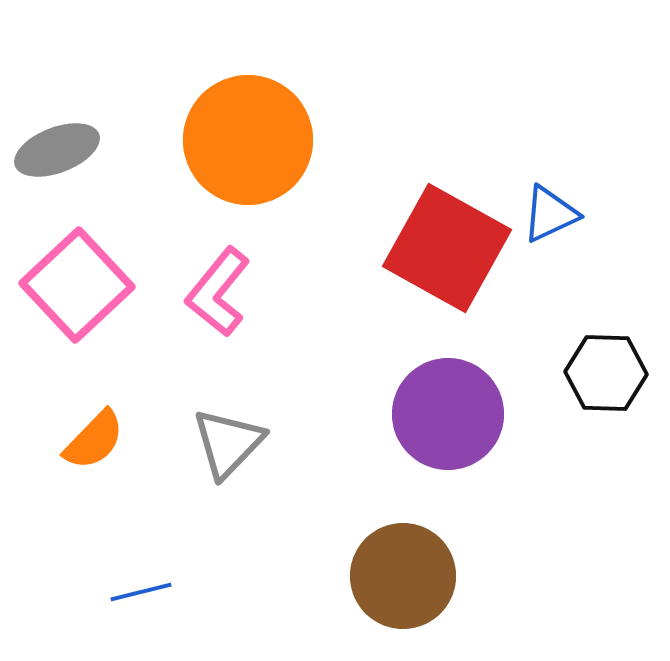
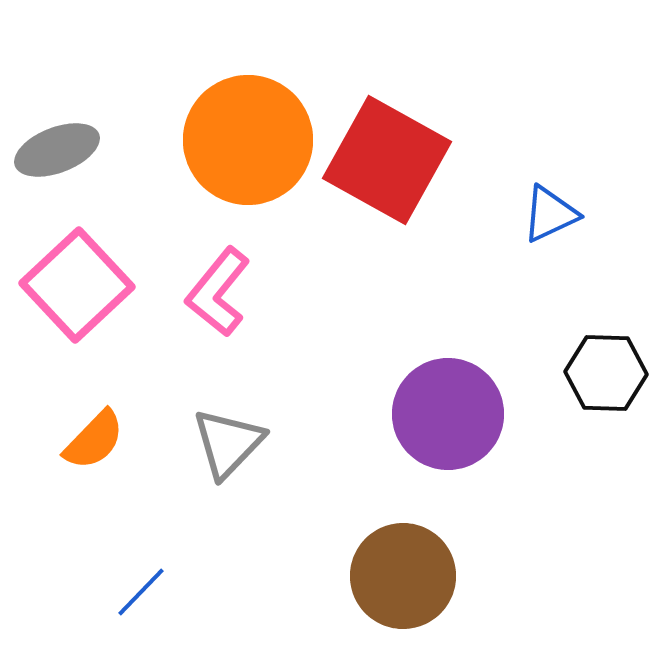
red square: moved 60 px left, 88 px up
blue line: rotated 32 degrees counterclockwise
